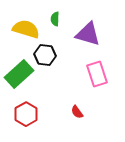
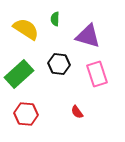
yellow semicircle: rotated 16 degrees clockwise
purple triangle: moved 2 px down
black hexagon: moved 14 px right, 9 px down
red hexagon: rotated 25 degrees counterclockwise
